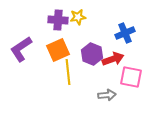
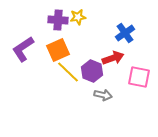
blue cross: rotated 12 degrees counterclockwise
purple L-shape: moved 2 px right
purple hexagon: moved 17 px down
red arrow: moved 1 px up
yellow line: rotated 40 degrees counterclockwise
pink square: moved 8 px right
gray arrow: moved 4 px left; rotated 18 degrees clockwise
